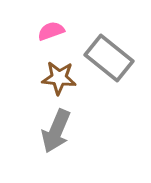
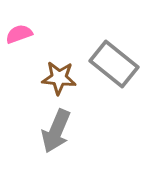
pink semicircle: moved 32 px left, 3 px down
gray rectangle: moved 5 px right, 6 px down
